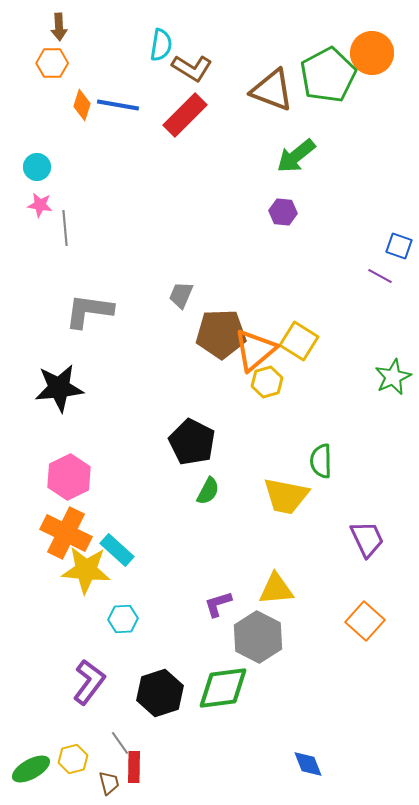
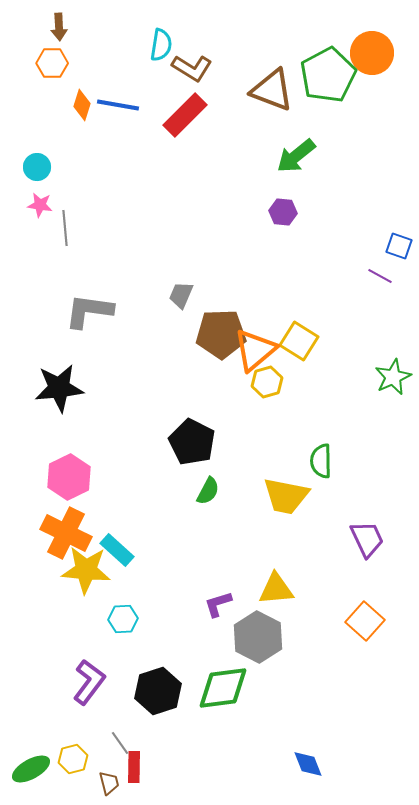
black hexagon at (160, 693): moved 2 px left, 2 px up
